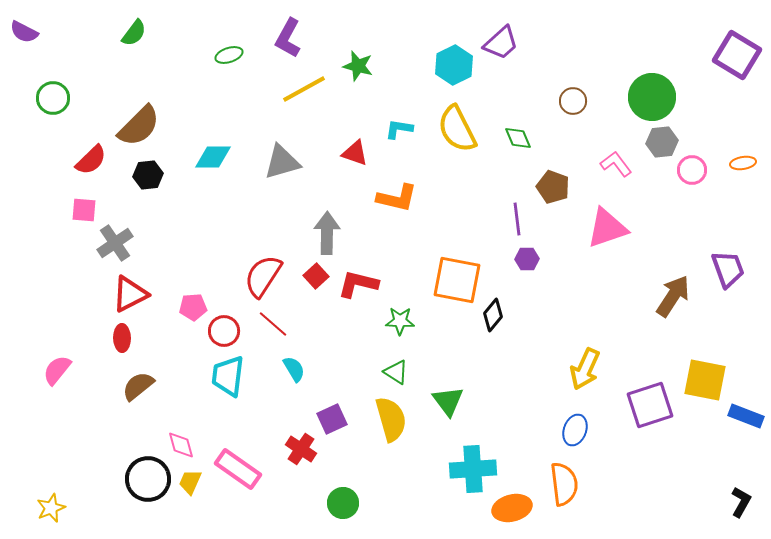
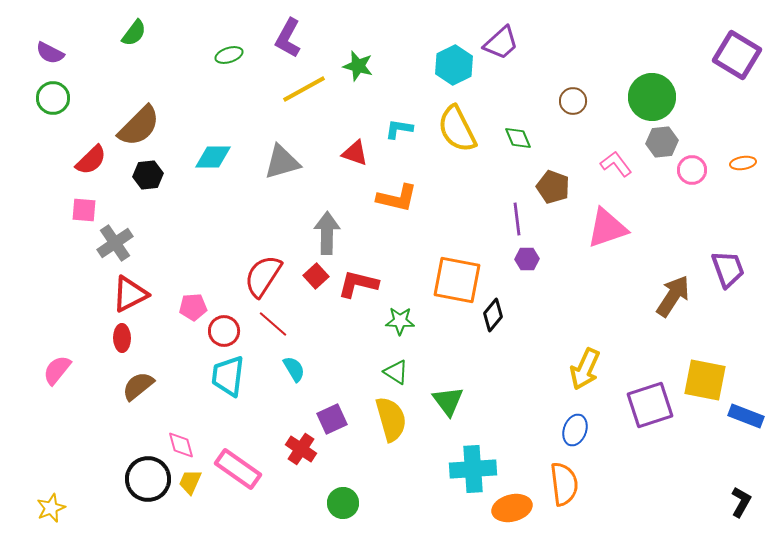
purple semicircle at (24, 32): moved 26 px right, 21 px down
